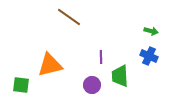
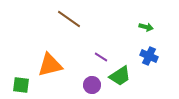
brown line: moved 2 px down
green arrow: moved 5 px left, 4 px up
purple line: rotated 56 degrees counterclockwise
green trapezoid: rotated 120 degrees counterclockwise
